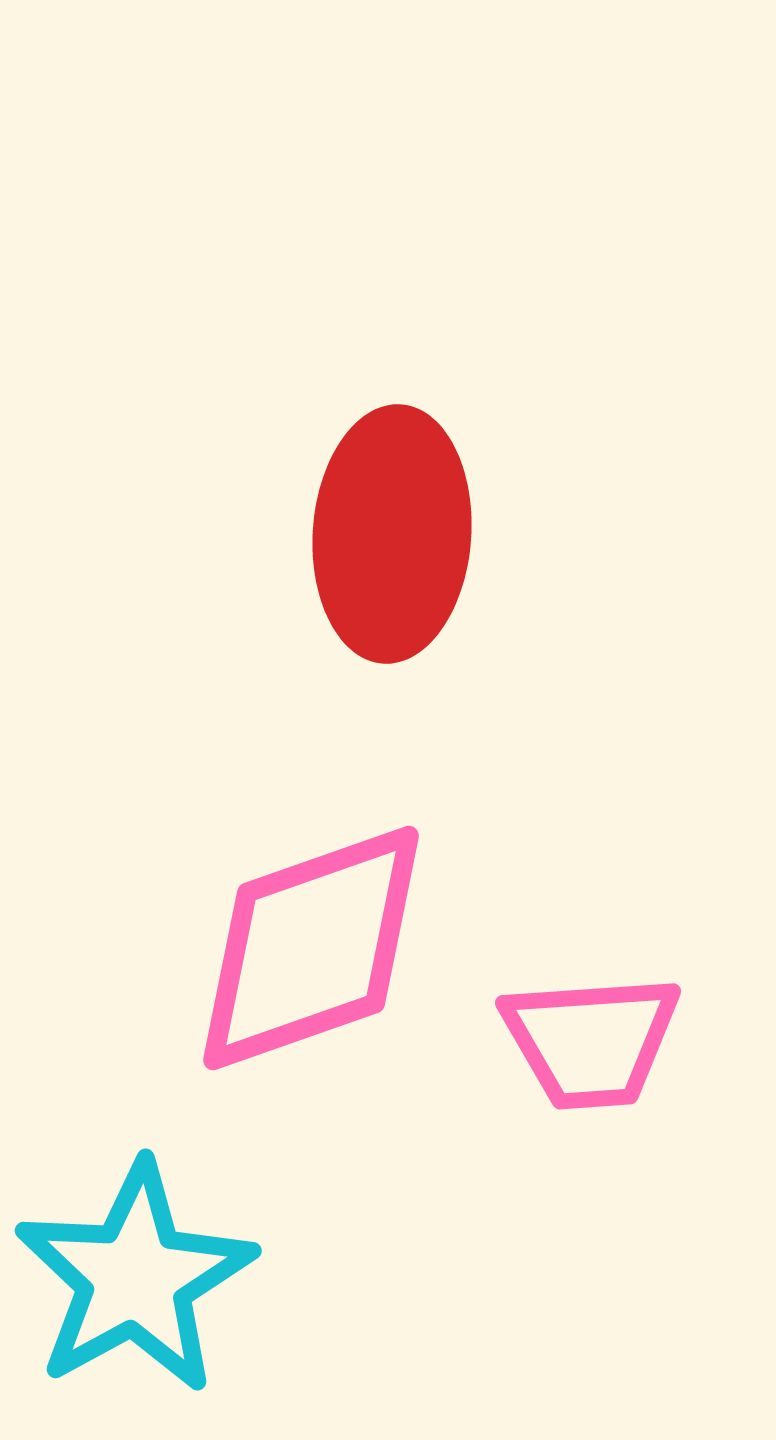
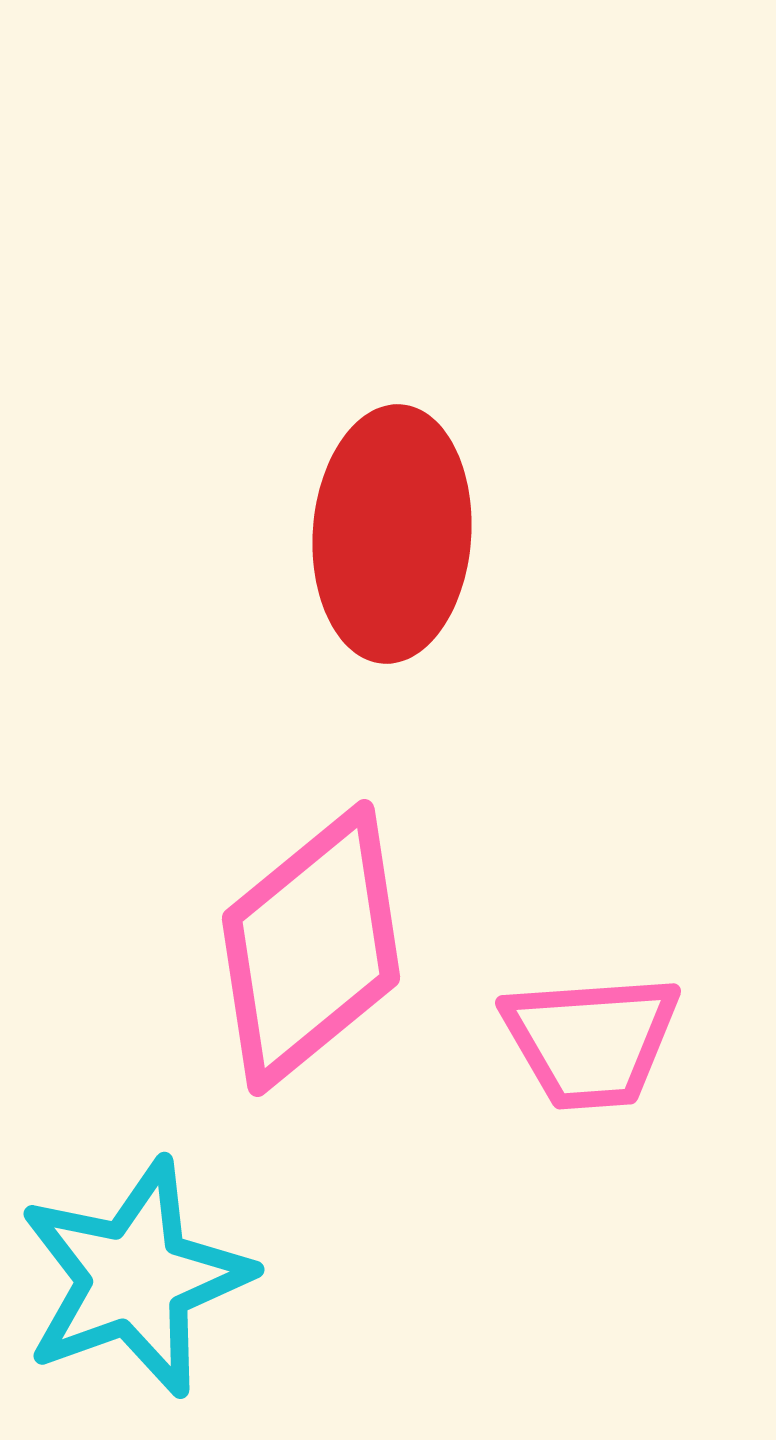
pink diamond: rotated 20 degrees counterclockwise
cyan star: rotated 9 degrees clockwise
